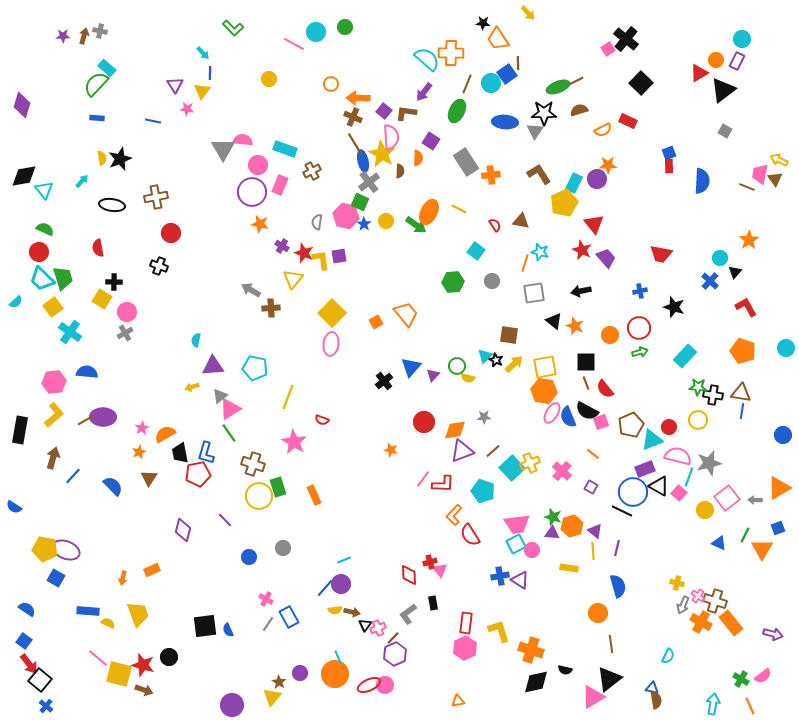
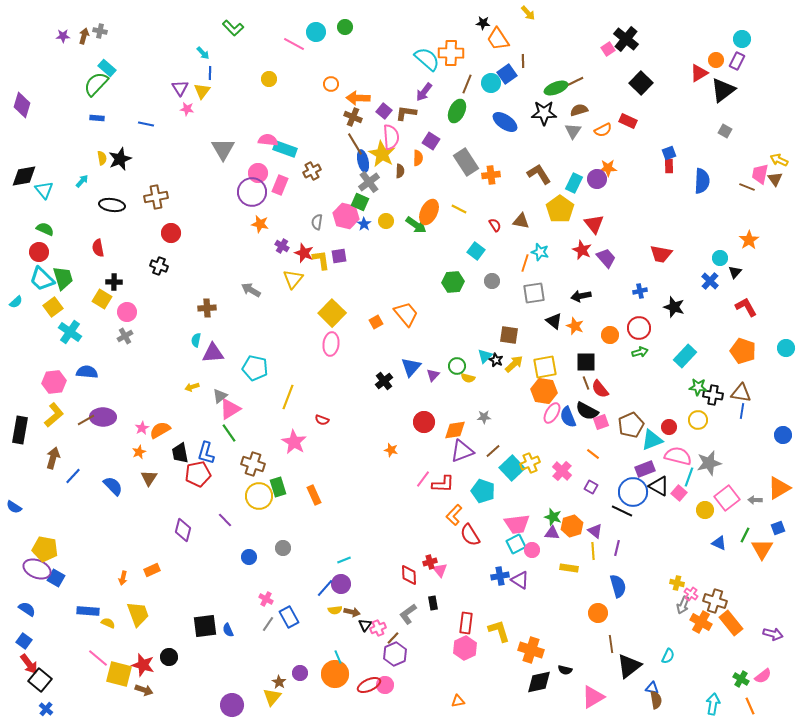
brown line at (518, 63): moved 5 px right, 2 px up
purple triangle at (175, 85): moved 5 px right, 3 px down
green ellipse at (558, 87): moved 2 px left, 1 px down
blue line at (153, 121): moved 7 px left, 3 px down
blue ellipse at (505, 122): rotated 30 degrees clockwise
gray triangle at (535, 131): moved 38 px right
pink semicircle at (243, 140): moved 25 px right
pink circle at (258, 165): moved 8 px down
orange star at (608, 165): moved 3 px down
yellow pentagon at (564, 203): moved 4 px left, 6 px down; rotated 12 degrees counterclockwise
black arrow at (581, 291): moved 5 px down
brown cross at (271, 308): moved 64 px left
gray cross at (125, 333): moved 3 px down
purple triangle at (213, 366): moved 13 px up
red semicircle at (605, 389): moved 5 px left
orange semicircle at (165, 434): moved 5 px left, 4 px up
purple ellipse at (66, 550): moved 29 px left, 19 px down
pink cross at (698, 596): moved 7 px left, 2 px up
black triangle at (609, 679): moved 20 px right, 13 px up
black diamond at (536, 682): moved 3 px right
blue cross at (46, 706): moved 3 px down
